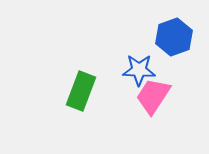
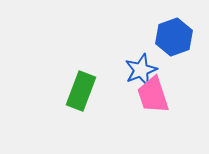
blue star: moved 2 px right; rotated 24 degrees counterclockwise
pink trapezoid: moved 1 px up; rotated 51 degrees counterclockwise
